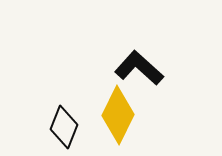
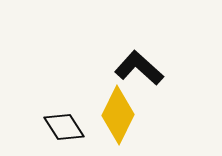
black diamond: rotated 54 degrees counterclockwise
